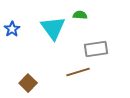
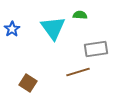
brown square: rotated 12 degrees counterclockwise
